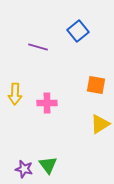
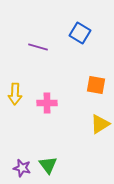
blue square: moved 2 px right, 2 px down; rotated 20 degrees counterclockwise
purple star: moved 2 px left, 1 px up
